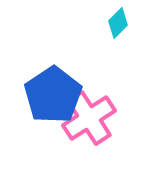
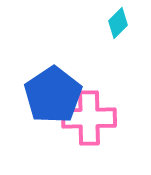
pink cross: rotated 32 degrees clockwise
